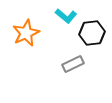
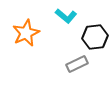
black hexagon: moved 3 px right, 4 px down
gray rectangle: moved 4 px right
